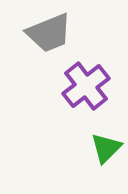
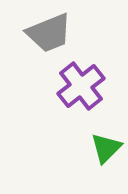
purple cross: moved 5 px left
